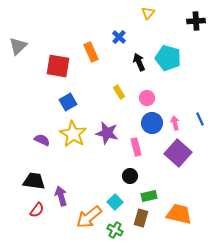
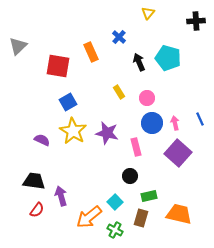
yellow star: moved 3 px up
